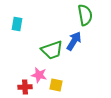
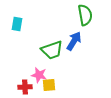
yellow square: moved 7 px left; rotated 16 degrees counterclockwise
